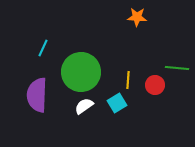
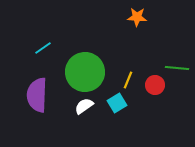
cyan line: rotated 30 degrees clockwise
green circle: moved 4 px right
yellow line: rotated 18 degrees clockwise
